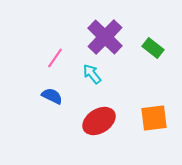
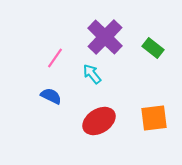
blue semicircle: moved 1 px left
